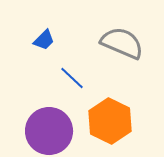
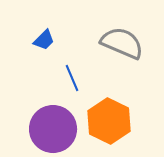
blue line: rotated 24 degrees clockwise
orange hexagon: moved 1 px left
purple circle: moved 4 px right, 2 px up
